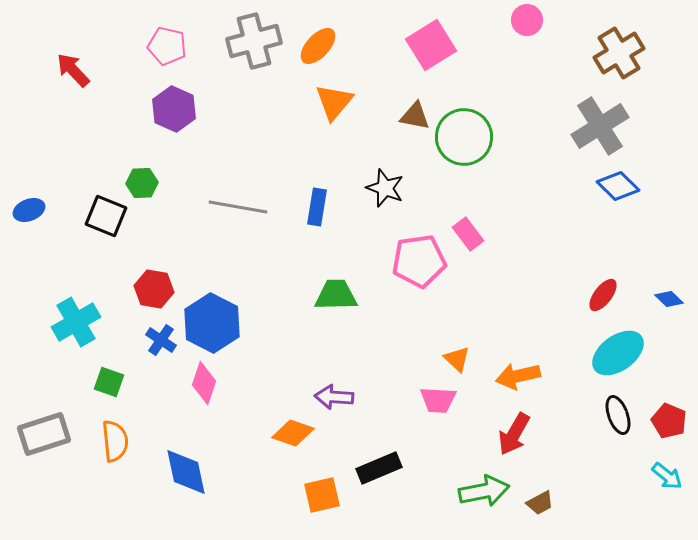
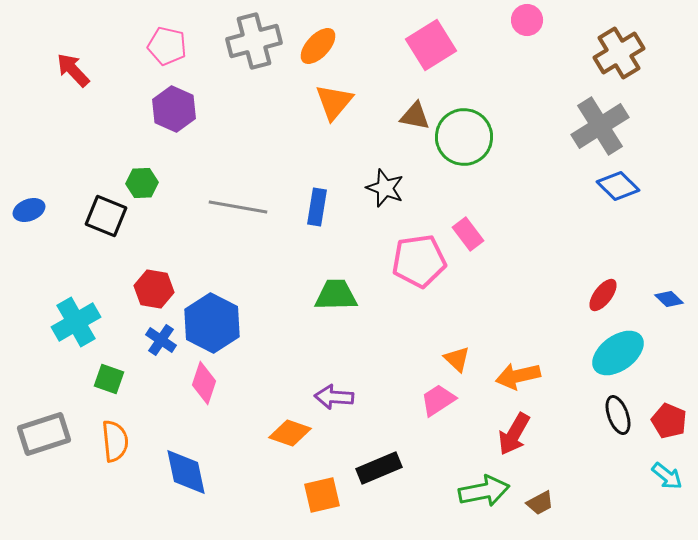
green square at (109, 382): moved 3 px up
pink trapezoid at (438, 400): rotated 144 degrees clockwise
orange diamond at (293, 433): moved 3 px left
